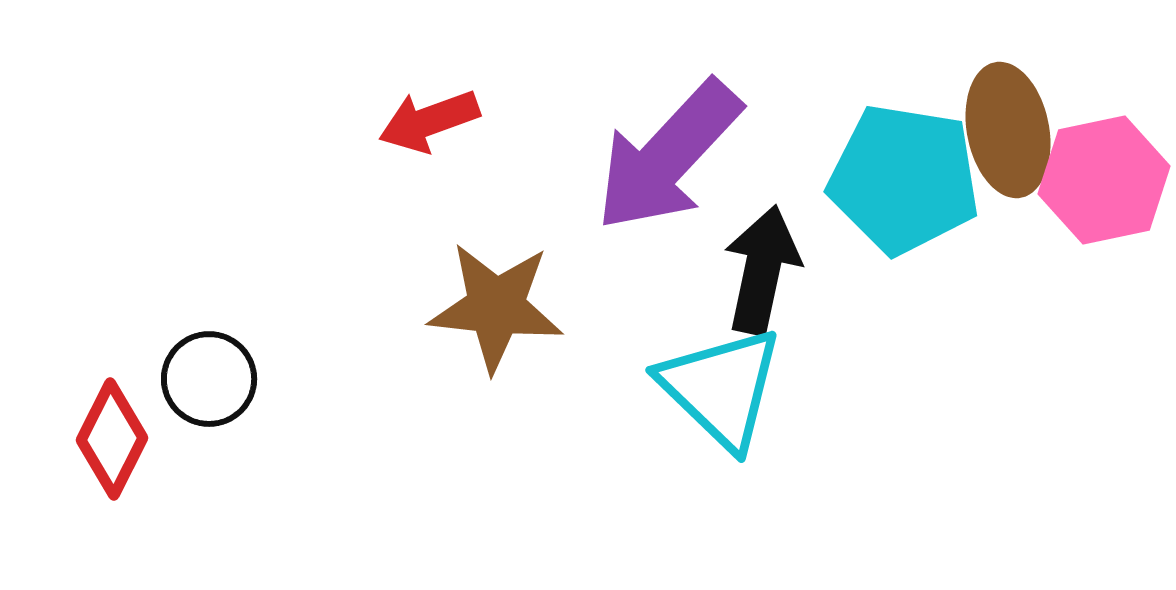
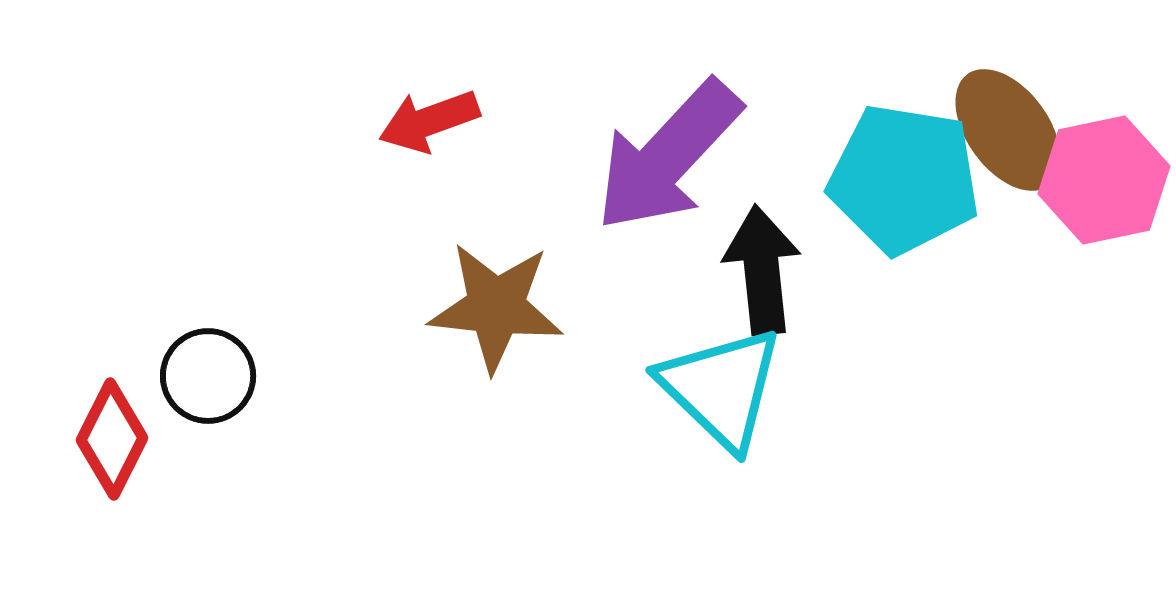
brown ellipse: rotated 25 degrees counterclockwise
black arrow: rotated 18 degrees counterclockwise
black circle: moved 1 px left, 3 px up
